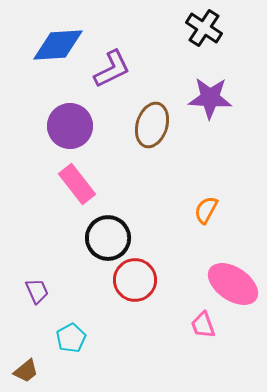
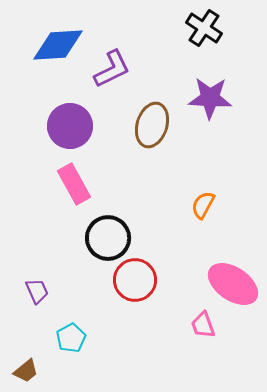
pink rectangle: moved 3 px left; rotated 9 degrees clockwise
orange semicircle: moved 3 px left, 5 px up
